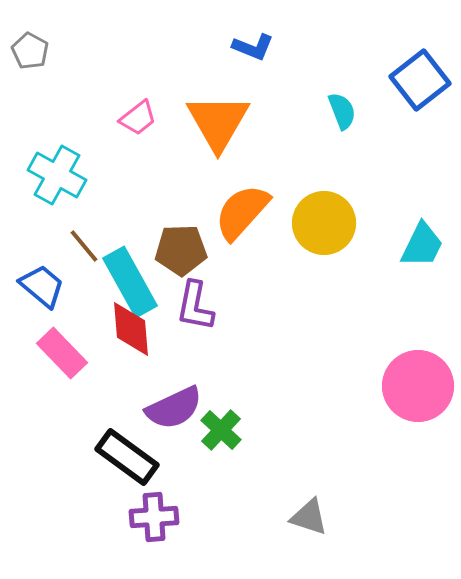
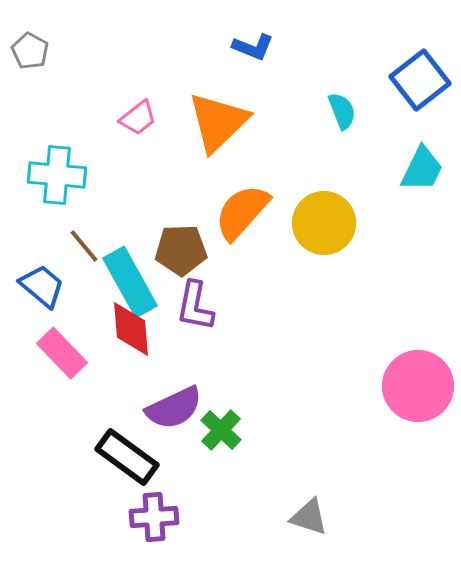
orange triangle: rotated 16 degrees clockwise
cyan cross: rotated 24 degrees counterclockwise
cyan trapezoid: moved 76 px up
